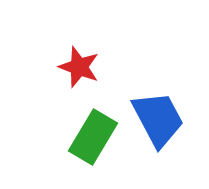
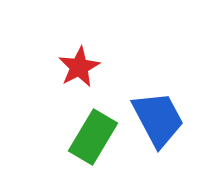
red star: rotated 24 degrees clockwise
